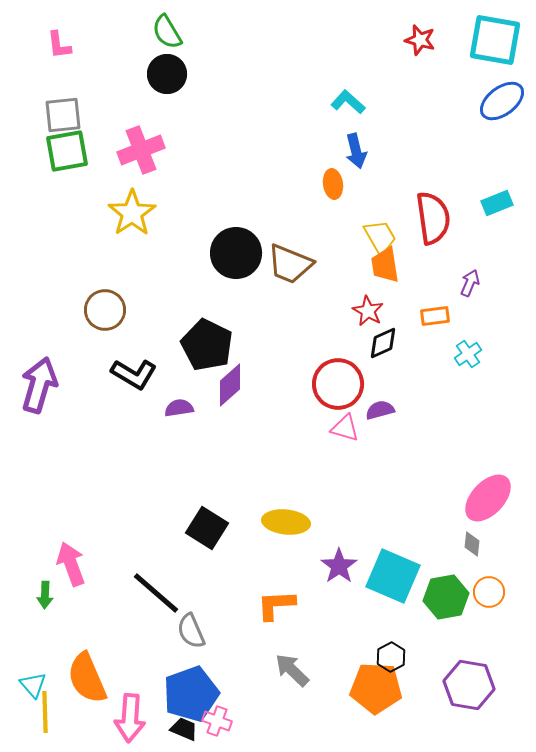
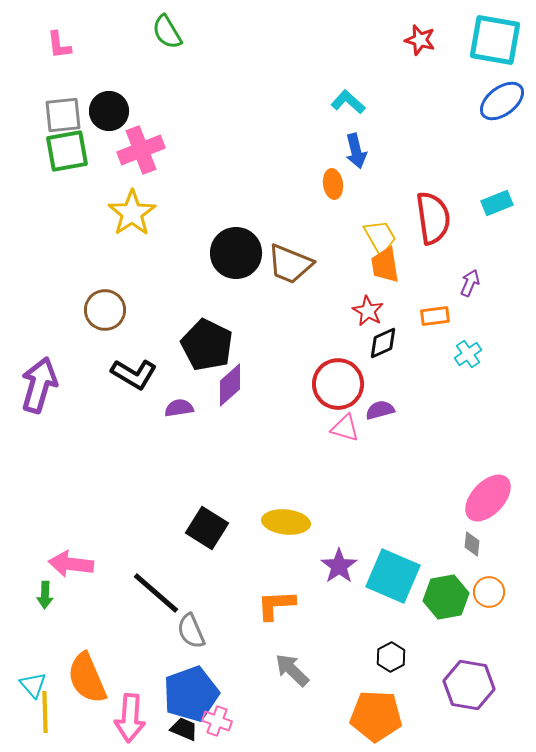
black circle at (167, 74): moved 58 px left, 37 px down
pink arrow at (71, 564): rotated 63 degrees counterclockwise
orange pentagon at (376, 688): moved 28 px down
